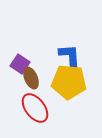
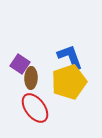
blue L-shape: rotated 16 degrees counterclockwise
brown ellipse: rotated 25 degrees clockwise
yellow pentagon: rotated 24 degrees counterclockwise
